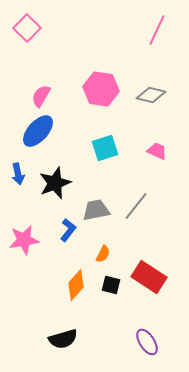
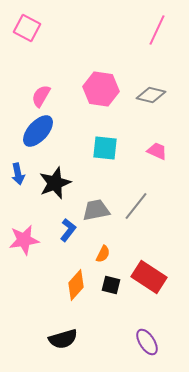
pink square: rotated 16 degrees counterclockwise
cyan square: rotated 24 degrees clockwise
